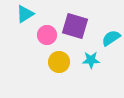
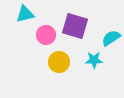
cyan triangle: rotated 18 degrees clockwise
pink circle: moved 1 px left
cyan star: moved 3 px right
